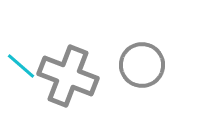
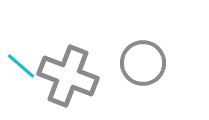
gray circle: moved 1 px right, 2 px up
